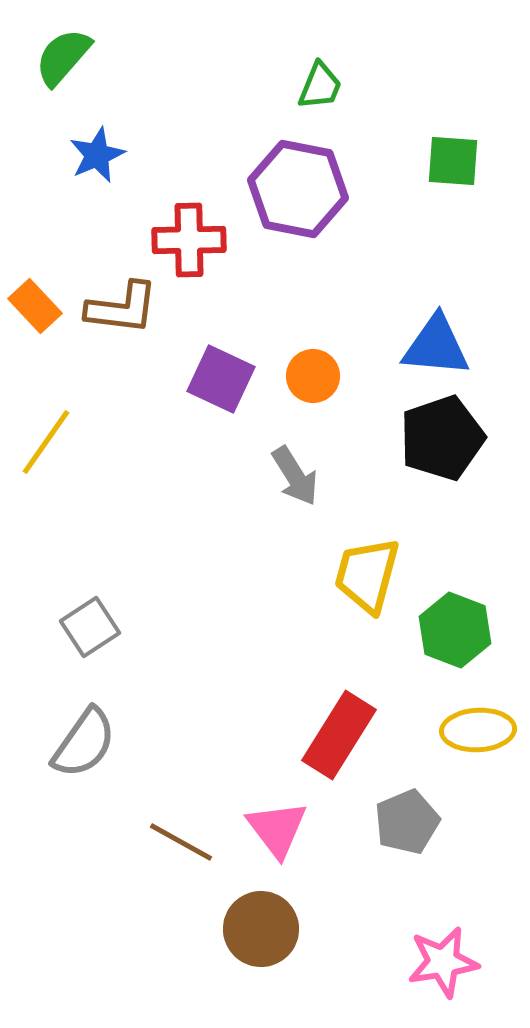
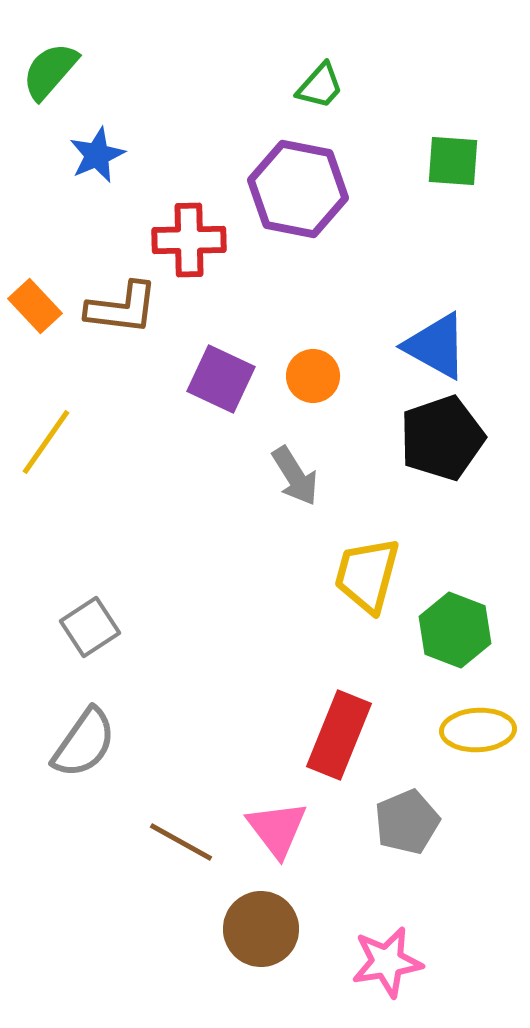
green semicircle: moved 13 px left, 14 px down
green trapezoid: rotated 20 degrees clockwise
blue triangle: rotated 24 degrees clockwise
red rectangle: rotated 10 degrees counterclockwise
pink star: moved 56 px left
